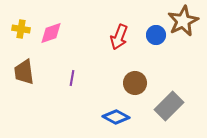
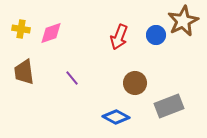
purple line: rotated 49 degrees counterclockwise
gray rectangle: rotated 24 degrees clockwise
